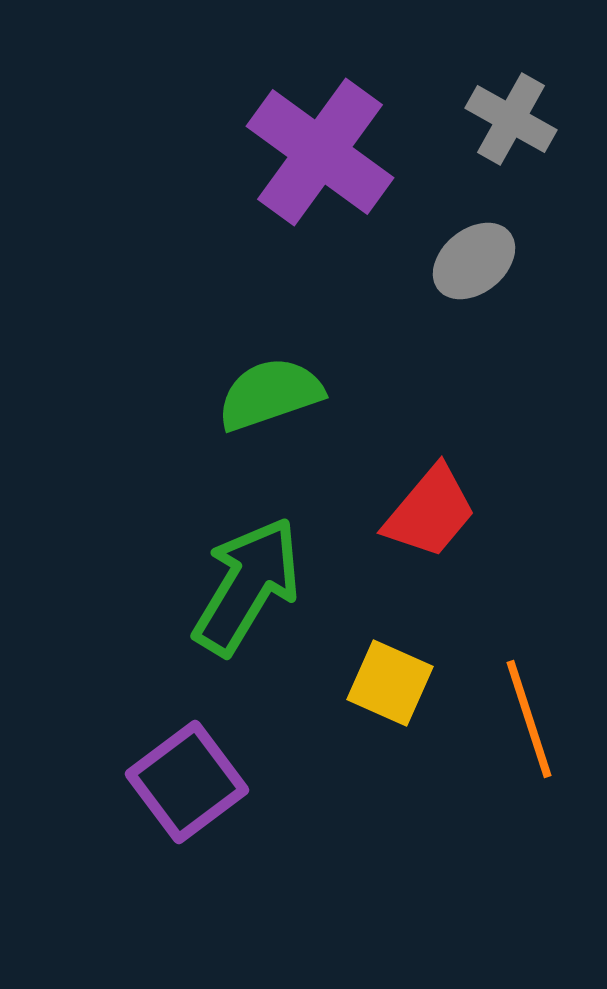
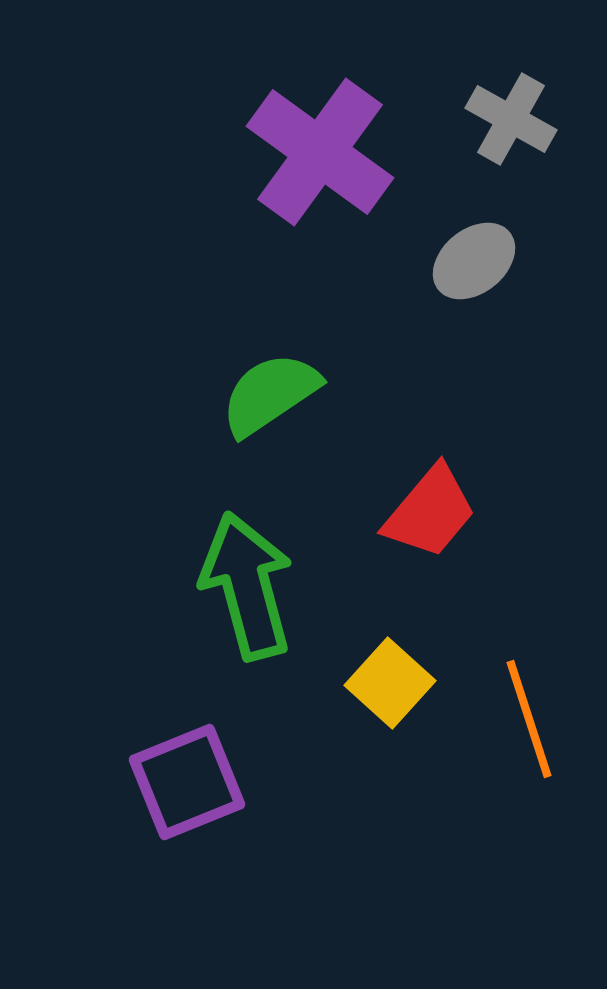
green semicircle: rotated 15 degrees counterclockwise
green arrow: rotated 46 degrees counterclockwise
yellow square: rotated 18 degrees clockwise
purple square: rotated 15 degrees clockwise
